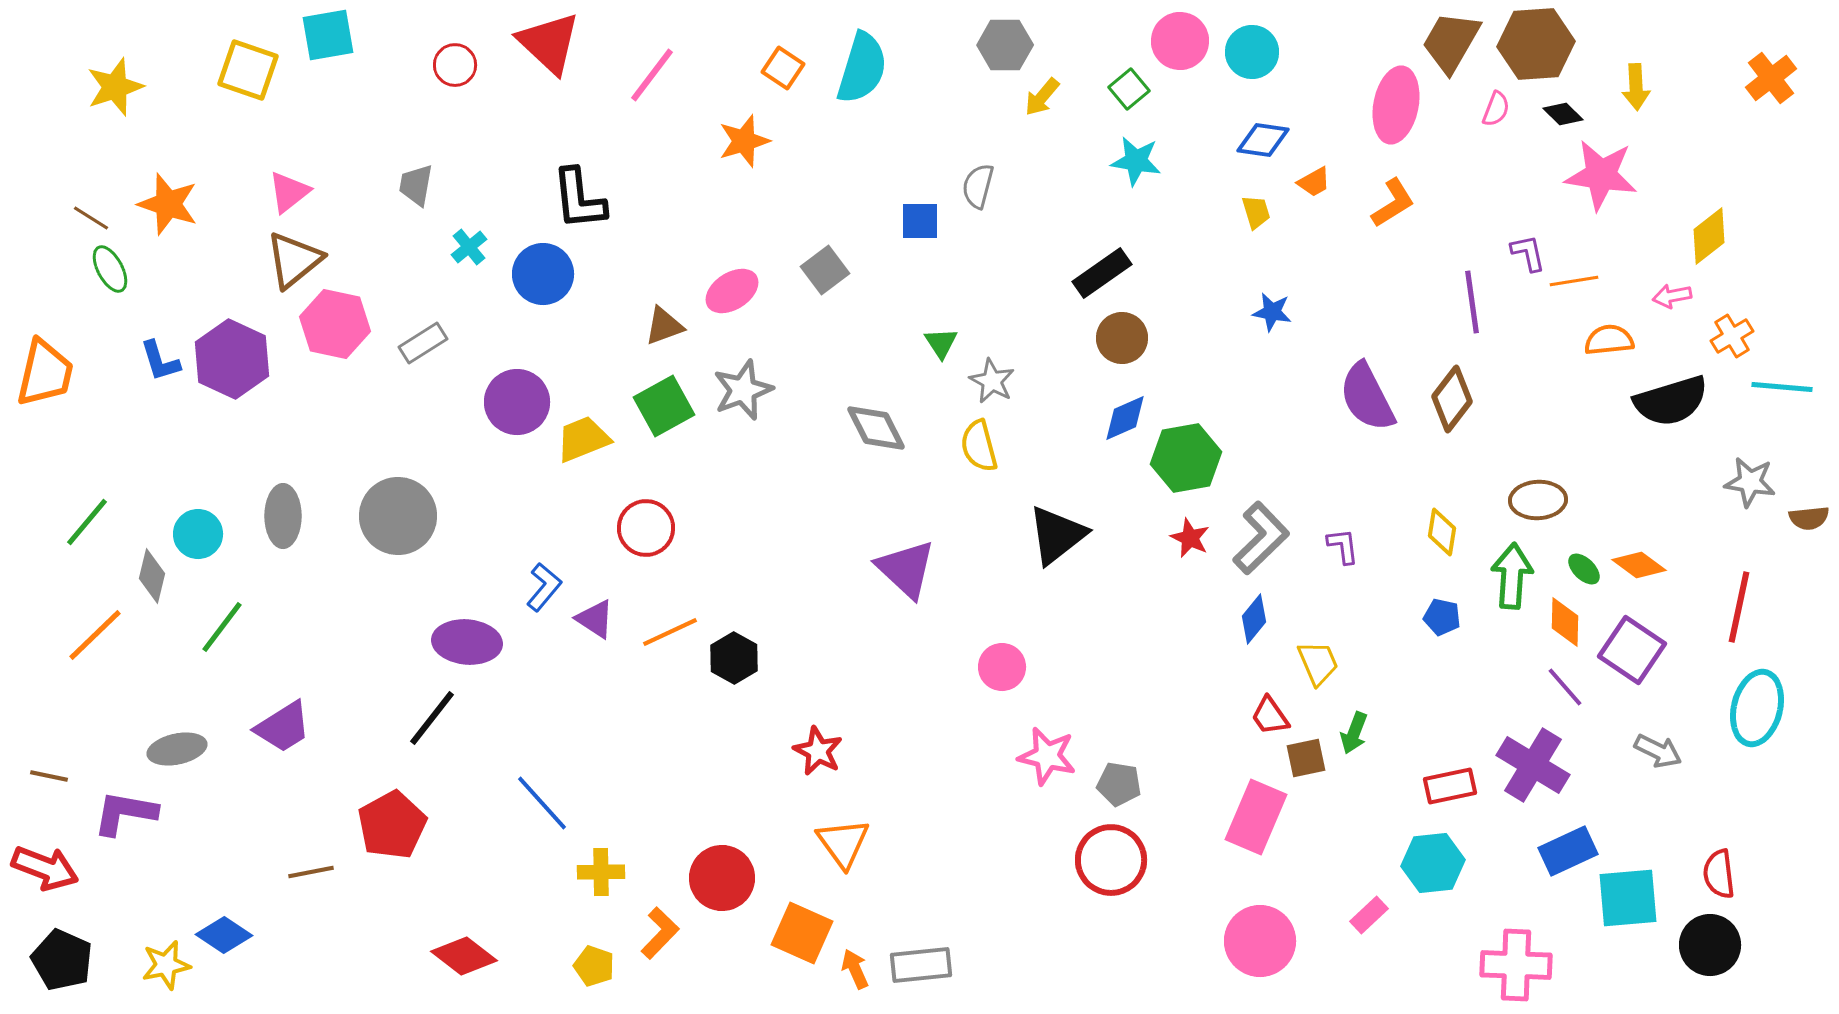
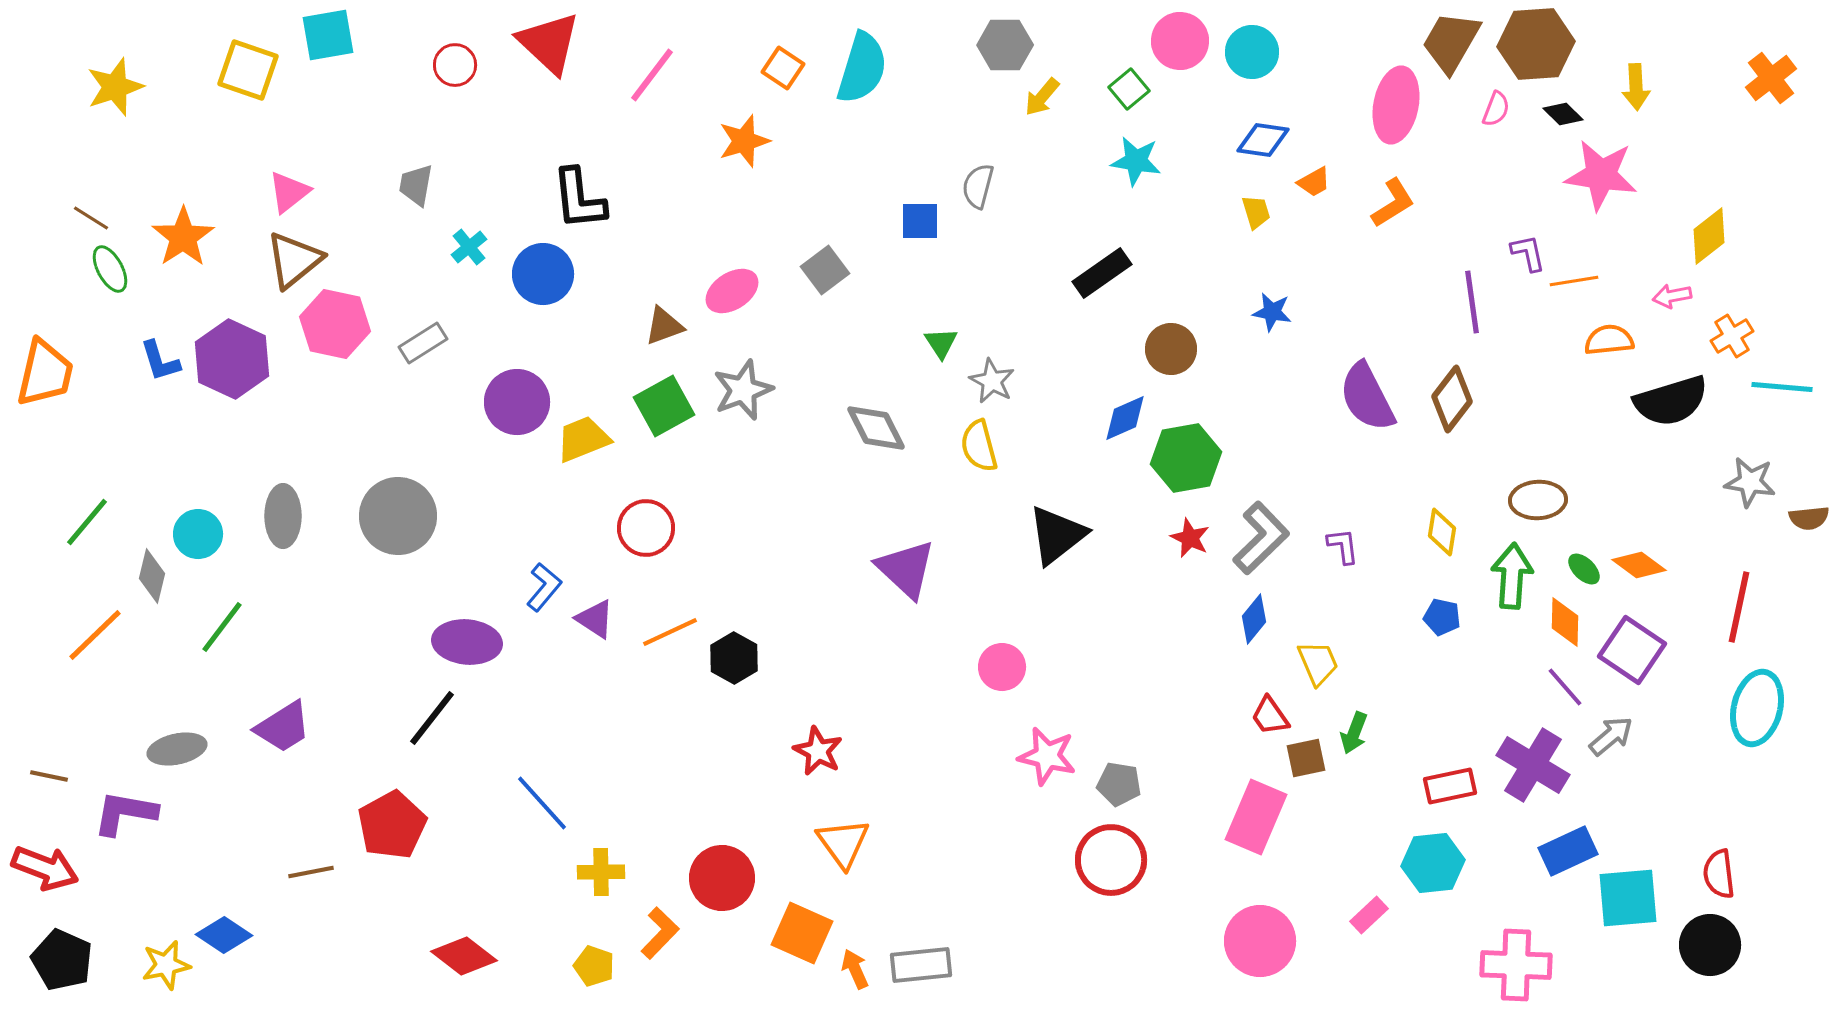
orange star at (168, 204): moved 15 px right, 33 px down; rotated 20 degrees clockwise
brown circle at (1122, 338): moved 49 px right, 11 px down
gray arrow at (1658, 751): moved 47 px left, 15 px up; rotated 66 degrees counterclockwise
